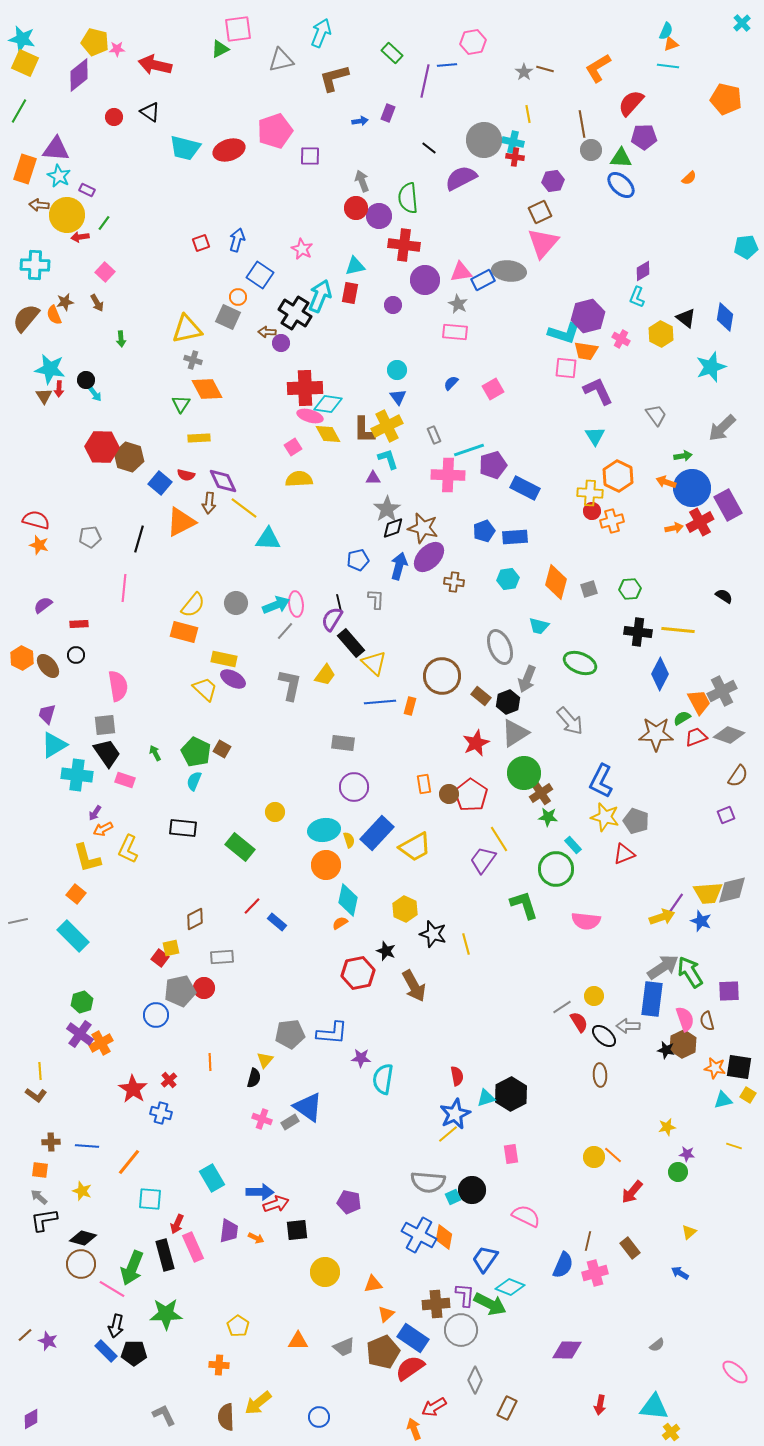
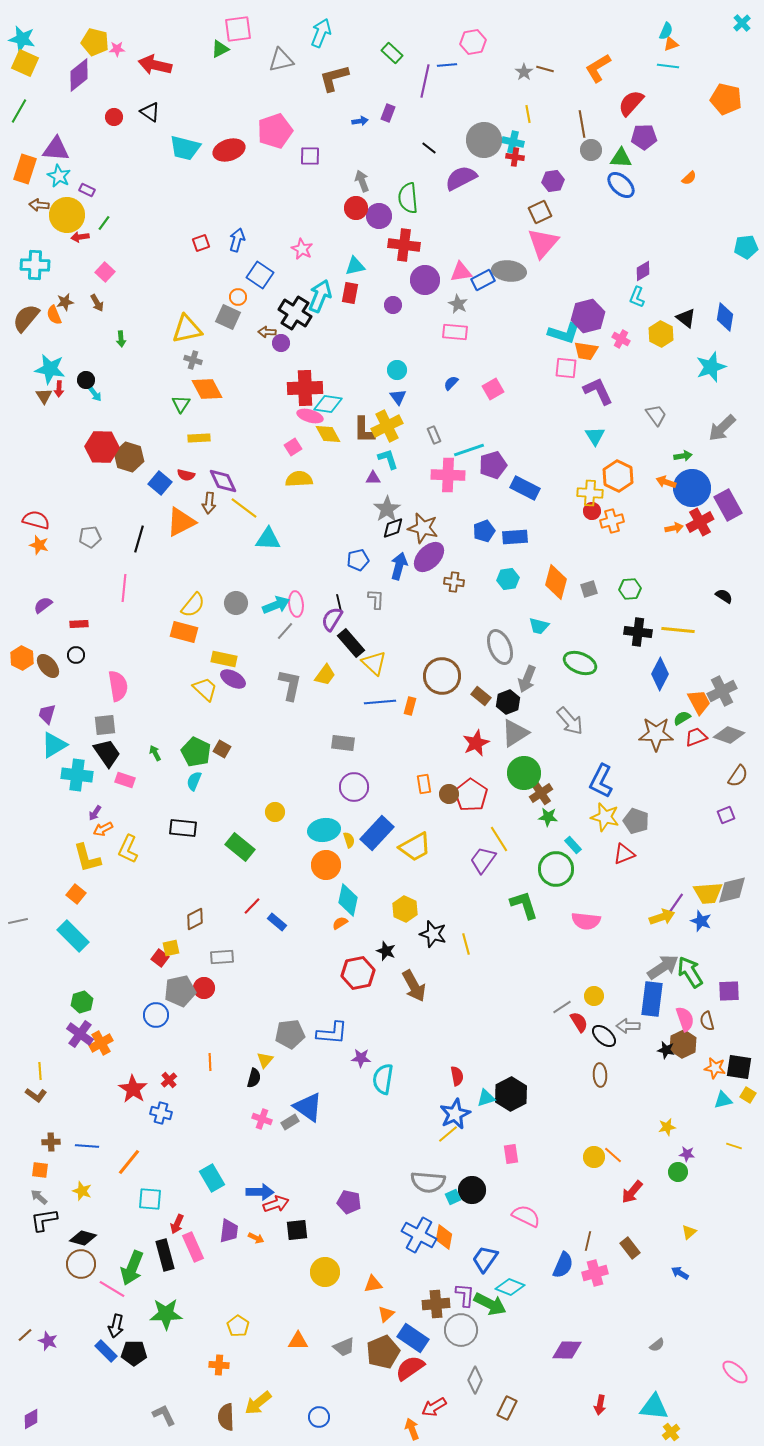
orange arrow at (414, 1429): moved 2 px left
